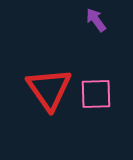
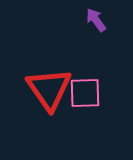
pink square: moved 11 px left, 1 px up
